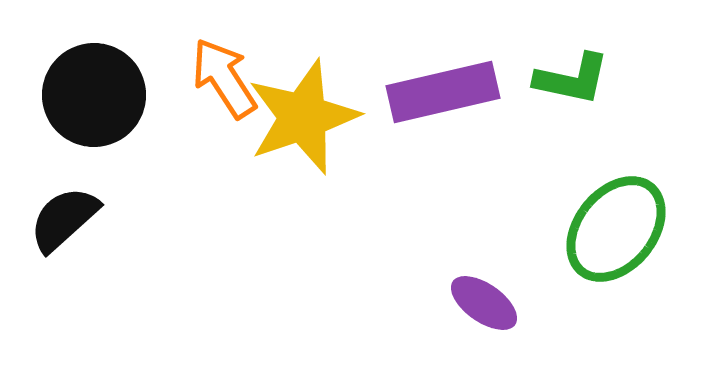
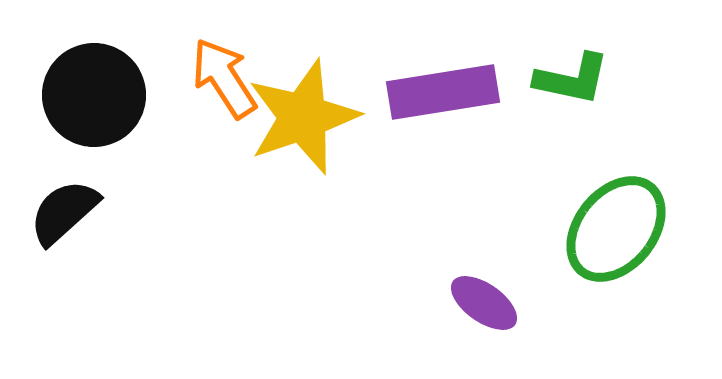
purple rectangle: rotated 4 degrees clockwise
black semicircle: moved 7 px up
